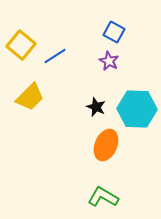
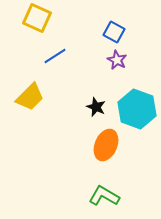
yellow square: moved 16 px right, 27 px up; rotated 16 degrees counterclockwise
purple star: moved 8 px right, 1 px up
cyan hexagon: rotated 18 degrees clockwise
green L-shape: moved 1 px right, 1 px up
